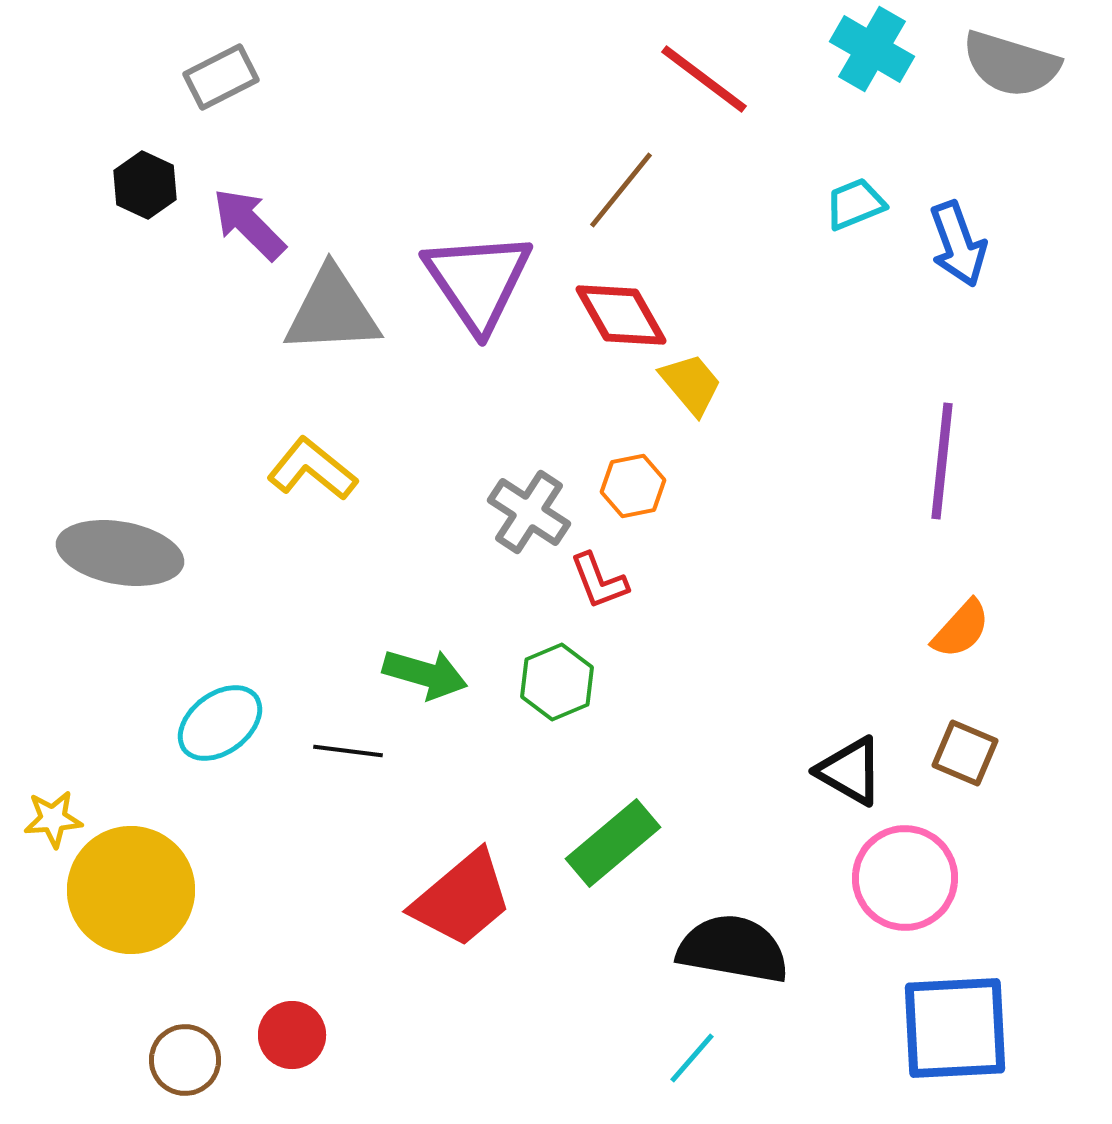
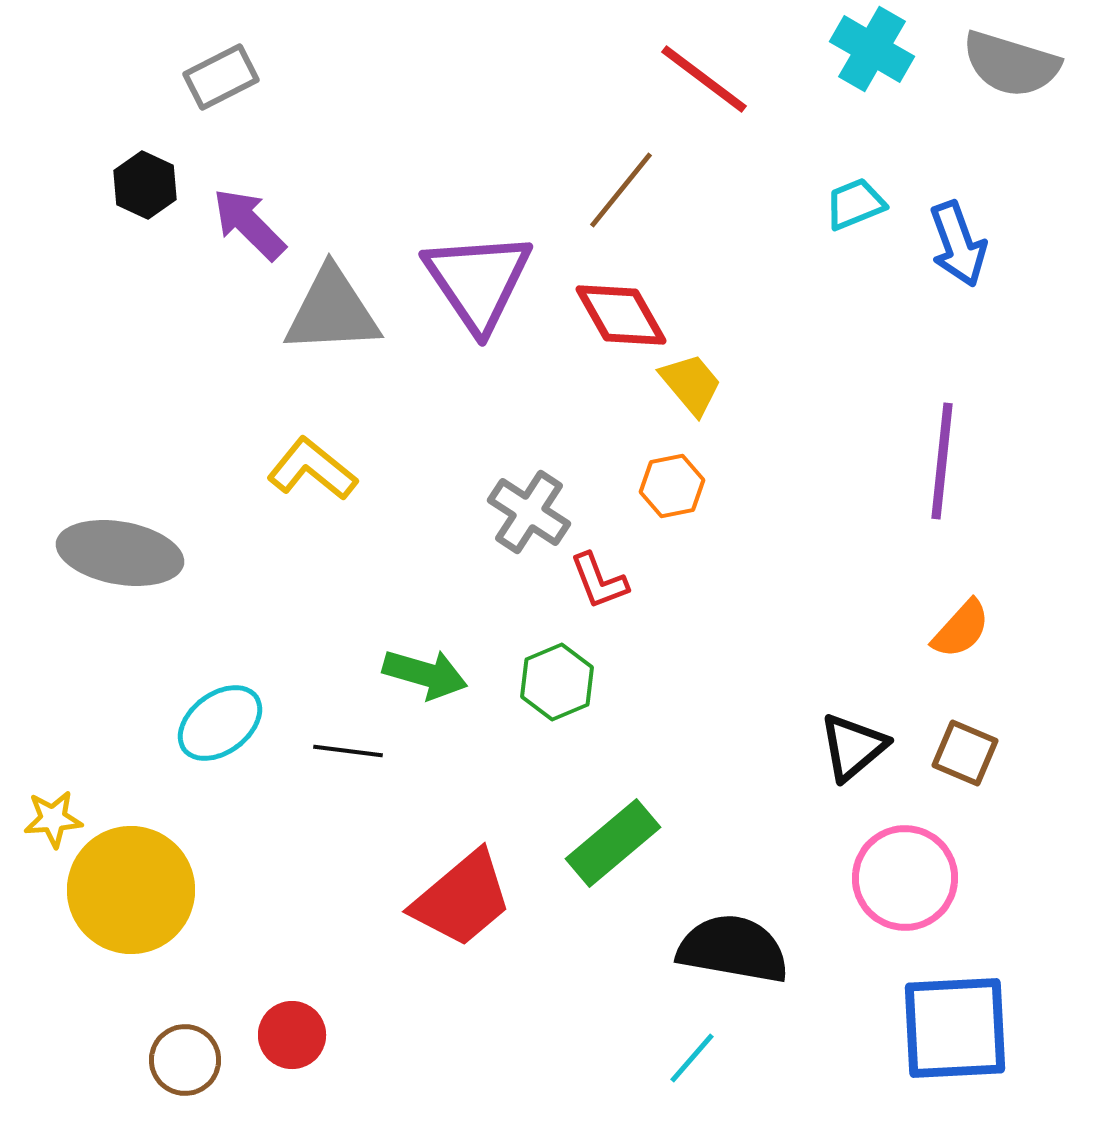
orange hexagon: moved 39 px right
black triangle: moved 3 px right, 24 px up; rotated 50 degrees clockwise
